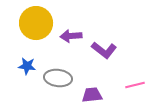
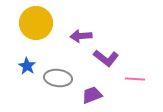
purple arrow: moved 10 px right
purple L-shape: moved 2 px right, 8 px down
blue star: rotated 24 degrees clockwise
pink line: moved 6 px up; rotated 18 degrees clockwise
purple trapezoid: rotated 15 degrees counterclockwise
